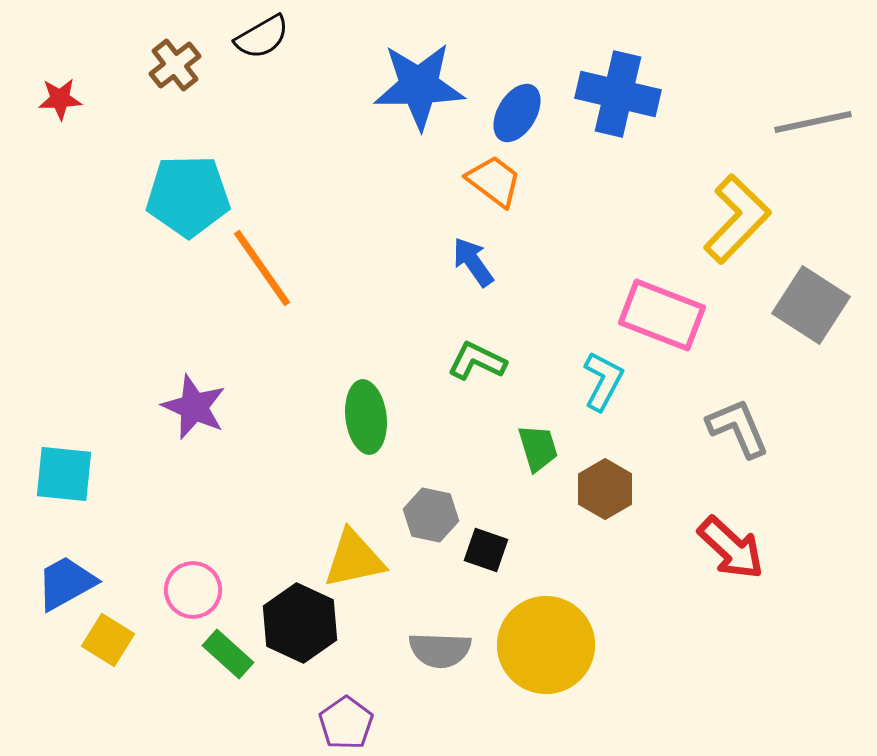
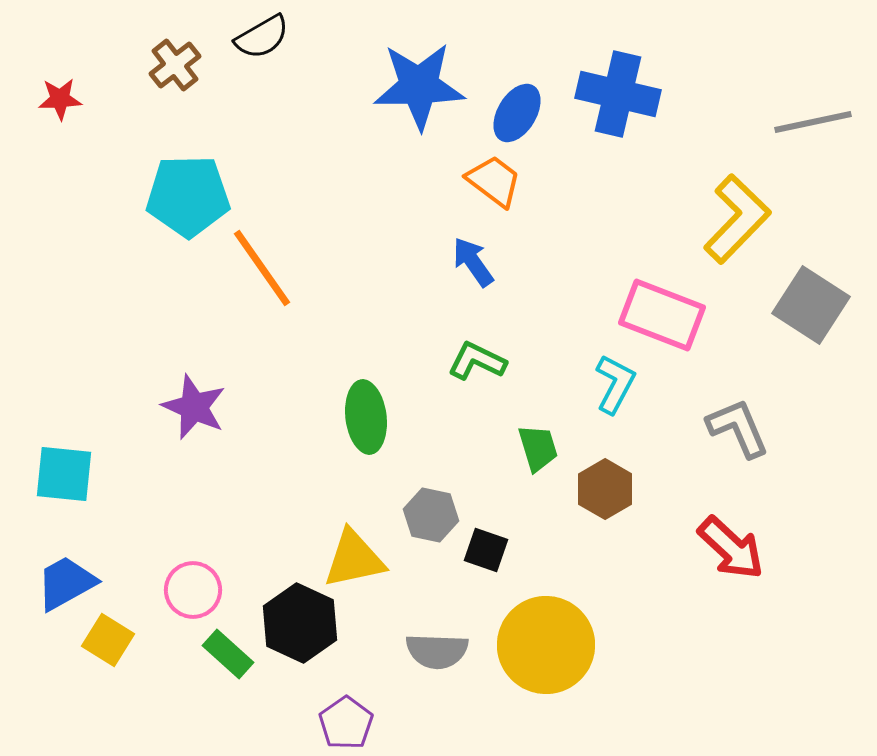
cyan L-shape: moved 12 px right, 3 px down
gray semicircle: moved 3 px left, 1 px down
